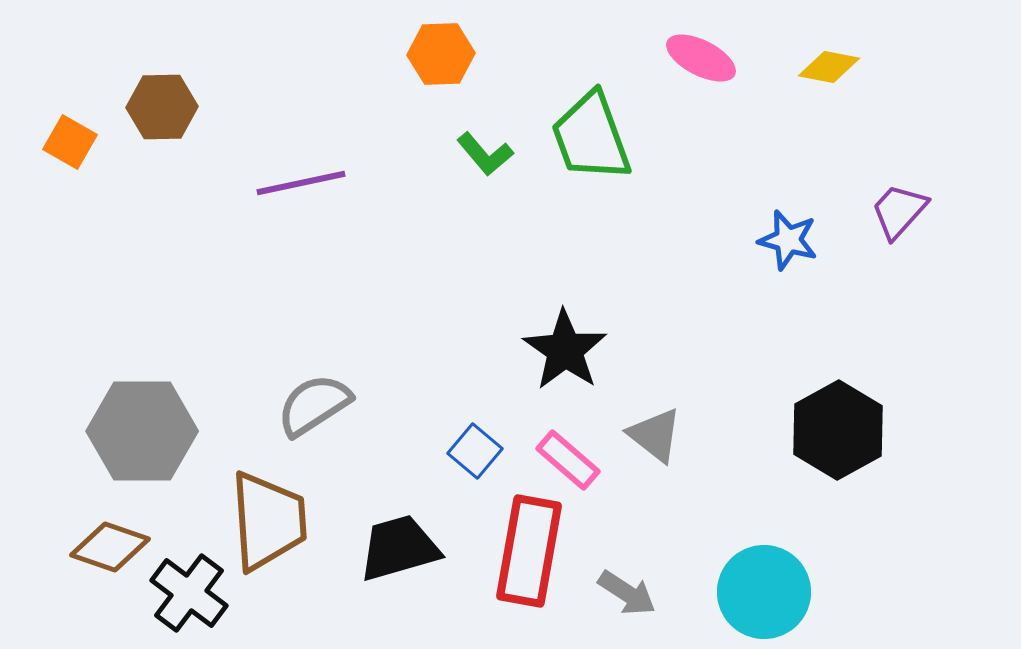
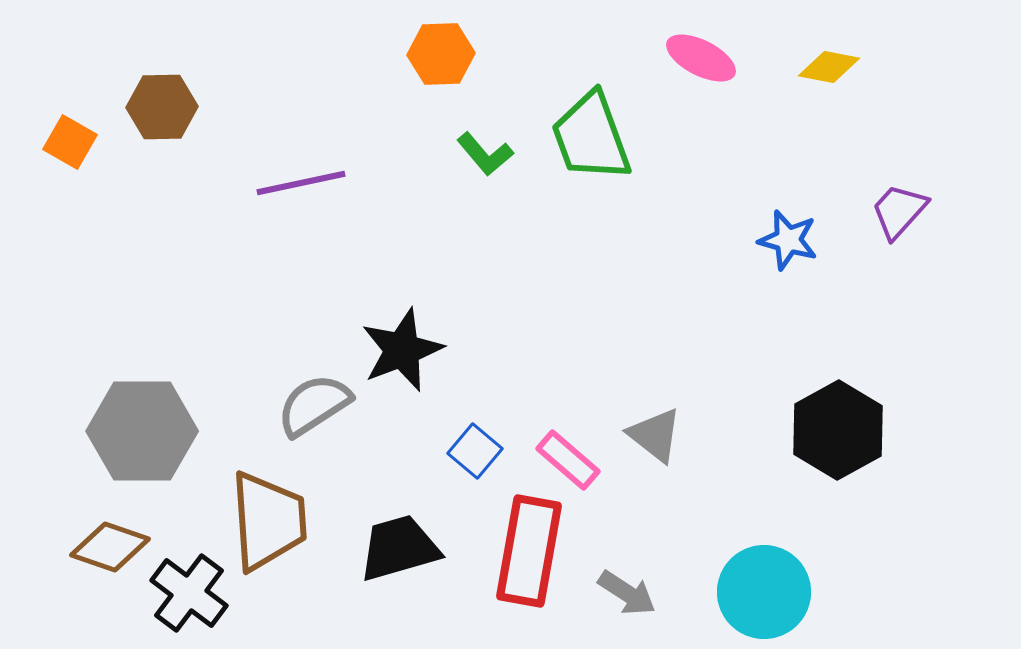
black star: moved 163 px left; rotated 16 degrees clockwise
